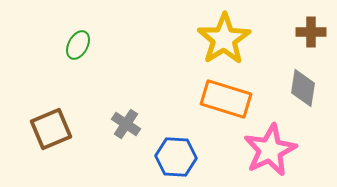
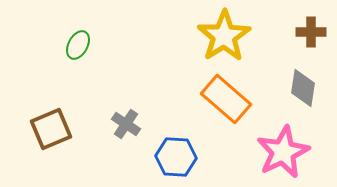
yellow star: moved 3 px up
orange rectangle: rotated 24 degrees clockwise
pink star: moved 13 px right, 2 px down
